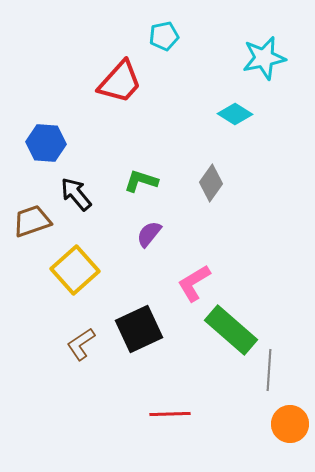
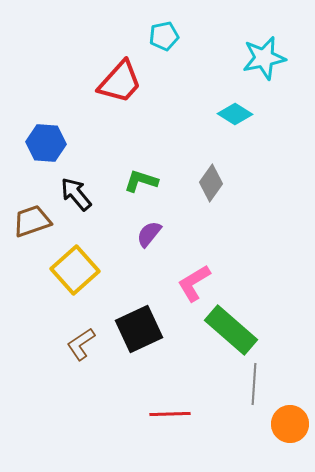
gray line: moved 15 px left, 14 px down
